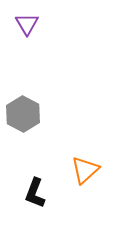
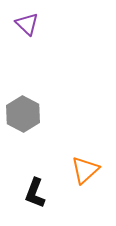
purple triangle: rotated 15 degrees counterclockwise
